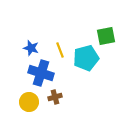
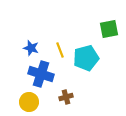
green square: moved 3 px right, 7 px up
blue cross: moved 1 px down
brown cross: moved 11 px right
